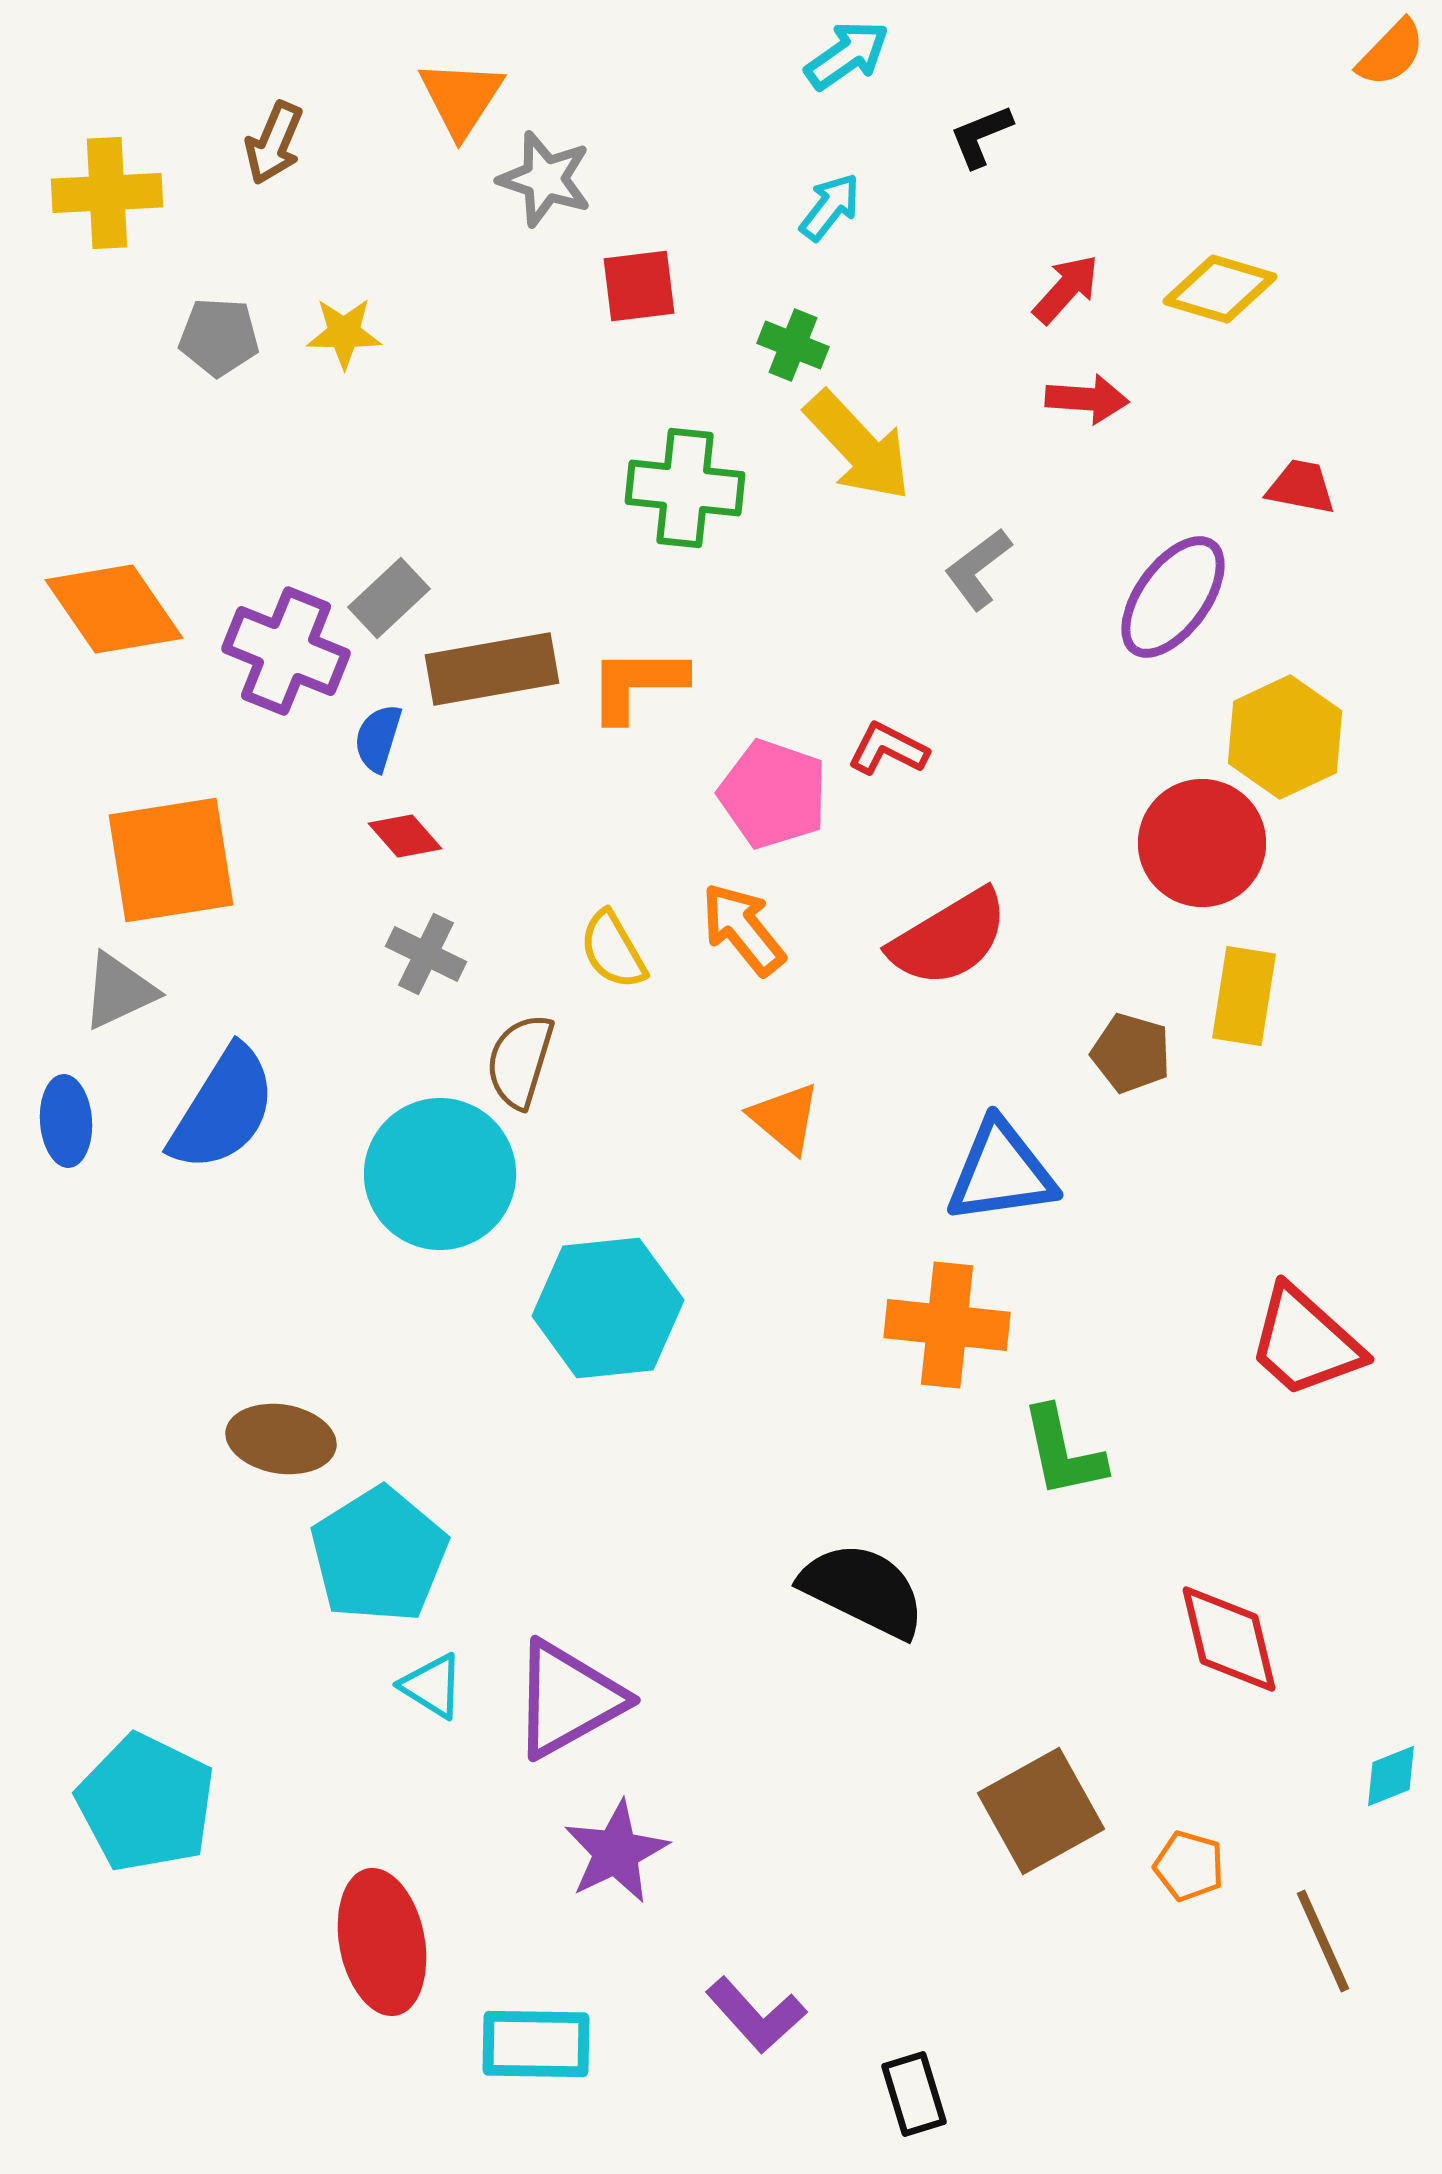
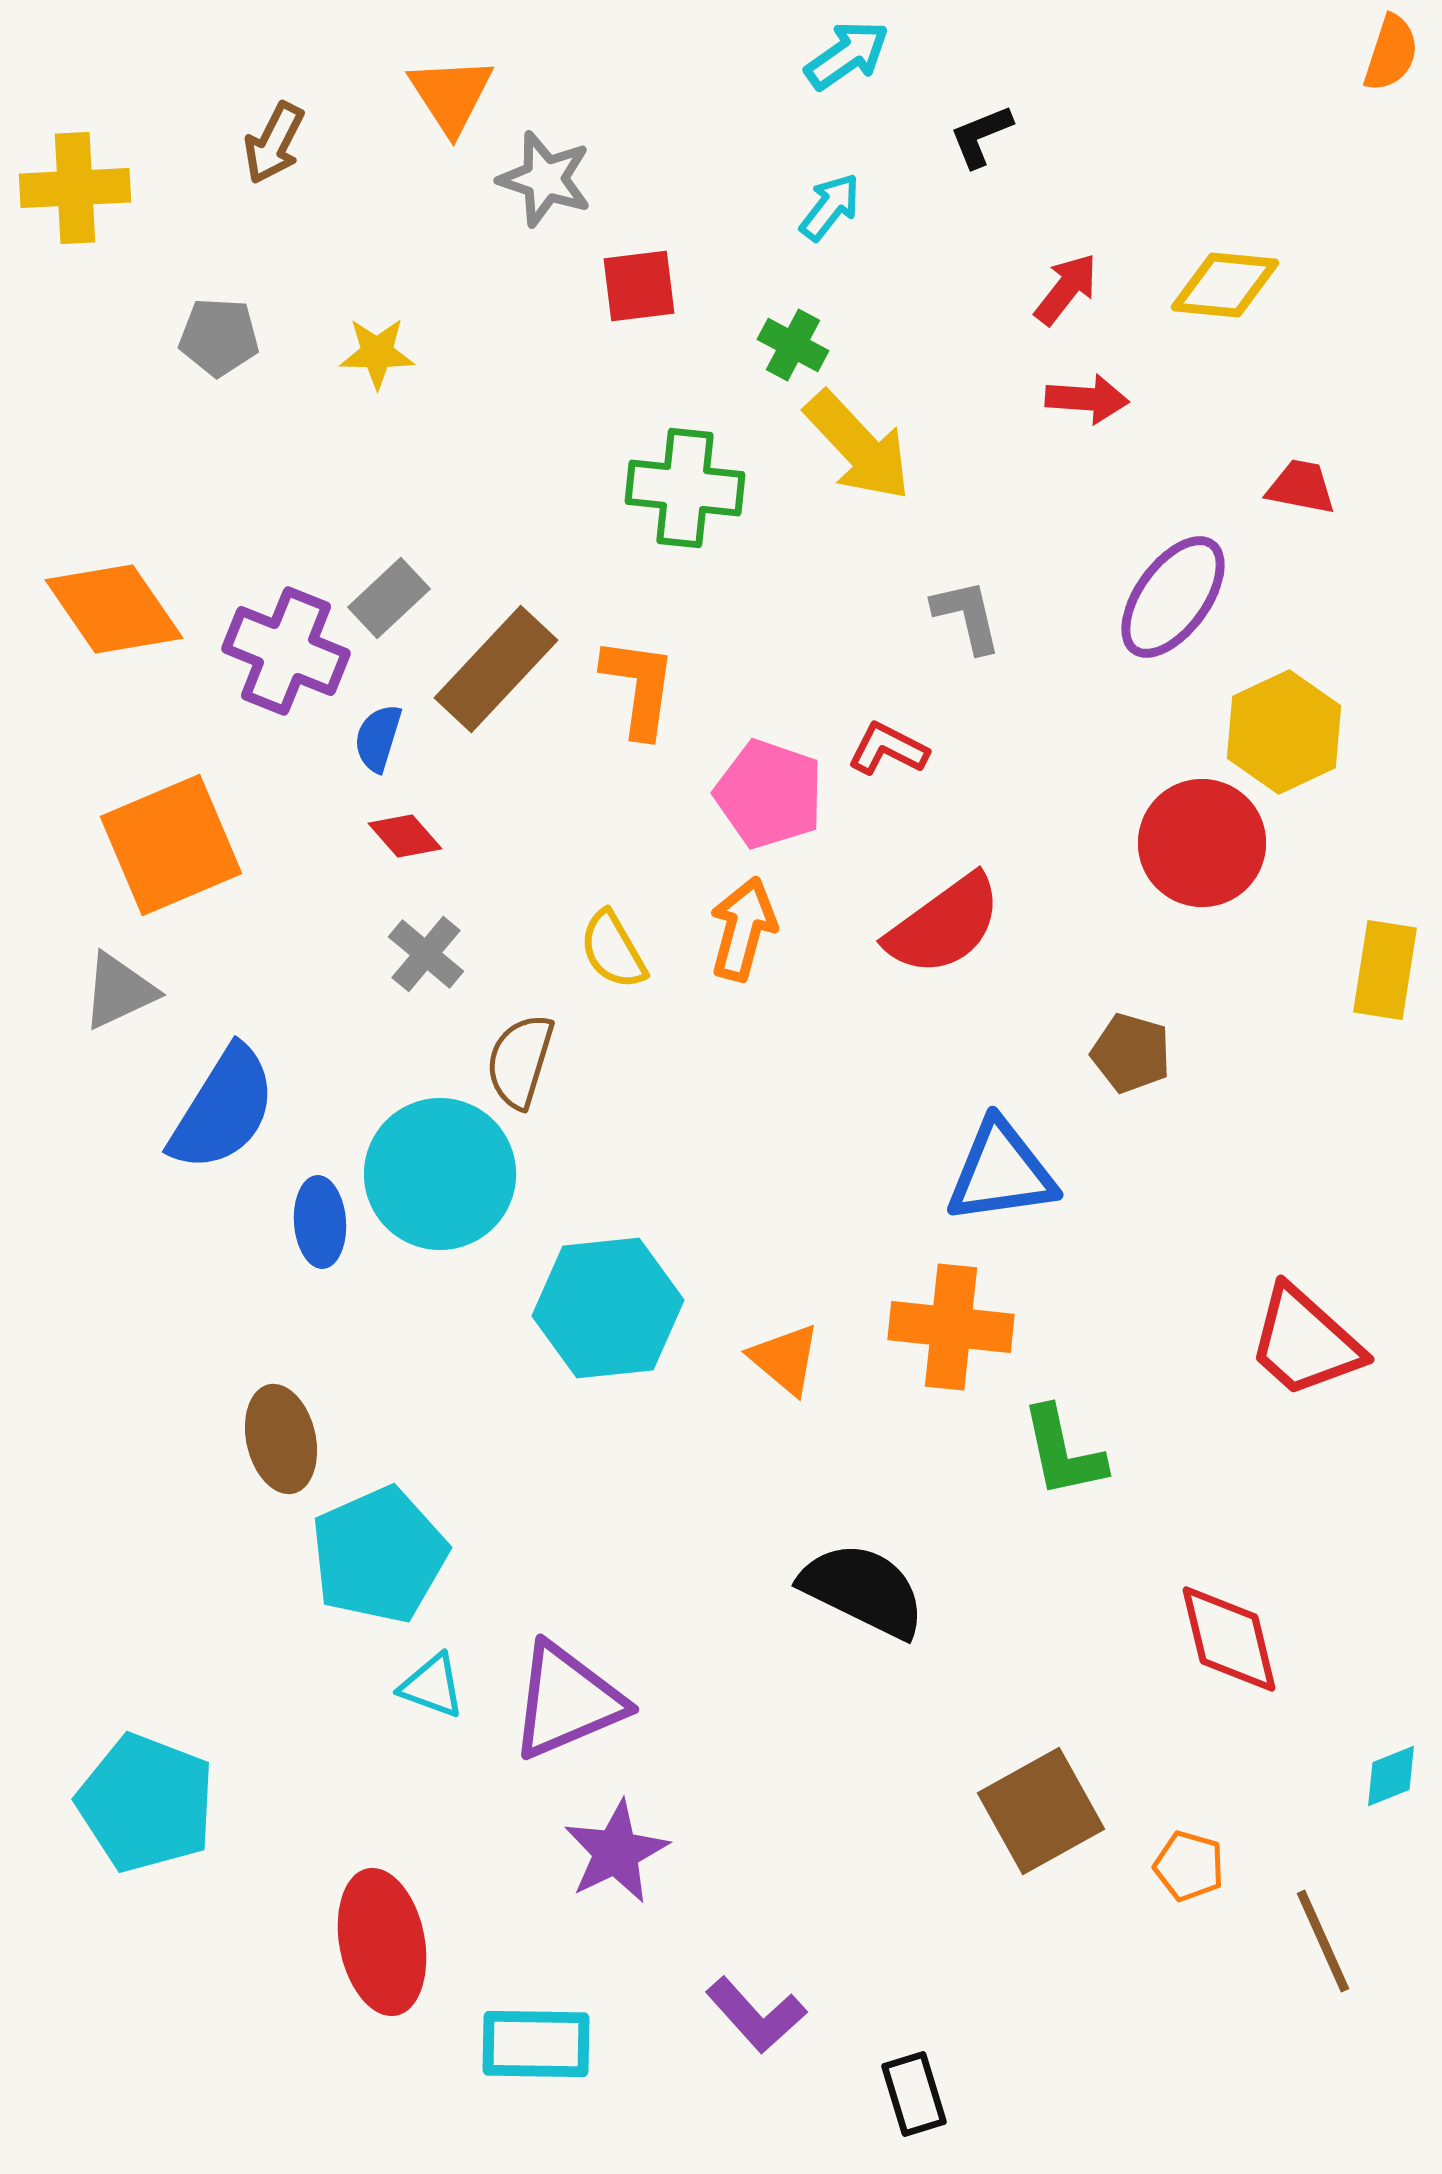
orange semicircle at (1391, 53): rotated 26 degrees counterclockwise
orange triangle at (461, 98): moved 10 px left, 3 px up; rotated 6 degrees counterclockwise
brown arrow at (274, 143): rotated 4 degrees clockwise
yellow cross at (107, 193): moved 32 px left, 5 px up
red arrow at (1066, 289): rotated 4 degrees counterclockwise
yellow diamond at (1220, 289): moved 5 px right, 4 px up; rotated 11 degrees counterclockwise
yellow star at (344, 333): moved 33 px right, 20 px down
green cross at (793, 345): rotated 6 degrees clockwise
gray L-shape at (978, 569): moved 11 px left, 47 px down; rotated 114 degrees clockwise
brown rectangle at (492, 669): moved 4 px right; rotated 37 degrees counterclockwise
orange L-shape at (637, 684): moved 2 px right, 3 px down; rotated 98 degrees clockwise
yellow hexagon at (1285, 737): moved 1 px left, 5 px up
pink pentagon at (773, 794): moved 4 px left
orange square at (171, 860): moved 15 px up; rotated 14 degrees counterclockwise
orange arrow at (743, 929): rotated 54 degrees clockwise
red semicircle at (949, 938): moved 5 px left, 13 px up; rotated 5 degrees counterclockwise
gray cross at (426, 954): rotated 14 degrees clockwise
yellow rectangle at (1244, 996): moved 141 px right, 26 px up
orange triangle at (785, 1118): moved 241 px down
blue ellipse at (66, 1121): moved 254 px right, 101 px down
orange cross at (947, 1325): moved 4 px right, 2 px down
brown ellipse at (281, 1439): rotated 68 degrees clockwise
cyan pentagon at (379, 1555): rotated 8 degrees clockwise
cyan triangle at (432, 1686): rotated 12 degrees counterclockwise
purple triangle at (568, 1699): moved 1 px left, 2 px down; rotated 6 degrees clockwise
cyan pentagon at (146, 1803): rotated 5 degrees counterclockwise
